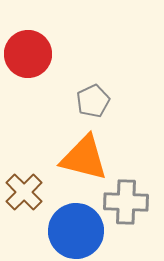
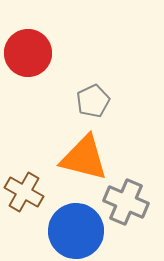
red circle: moved 1 px up
brown cross: rotated 15 degrees counterclockwise
gray cross: rotated 21 degrees clockwise
